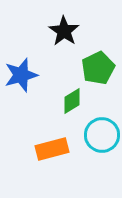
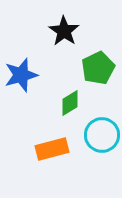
green diamond: moved 2 px left, 2 px down
